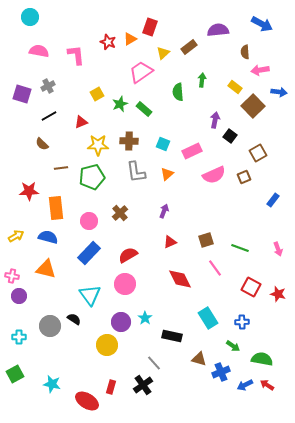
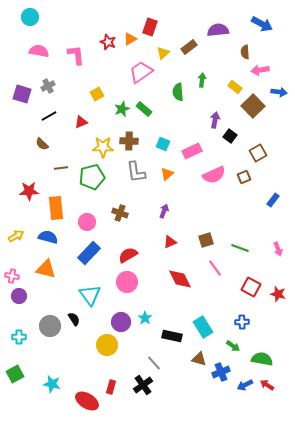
green star at (120, 104): moved 2 px right, 5 px down
yellow star at (98, 145): moved 5 px right, 2 px down
brown cross at (120, 213): rotated 28 degrees counterclockwise
pink circle at (89, 221): moved 2 px left, 1 px down
pink circle at (125, 284): moved 2 px right, 2 px up
cyan rectangle at (208, 318): moved 5 px left, 9 px down
black semicircle at (74, 319): rotated 24 degrees clockwise
